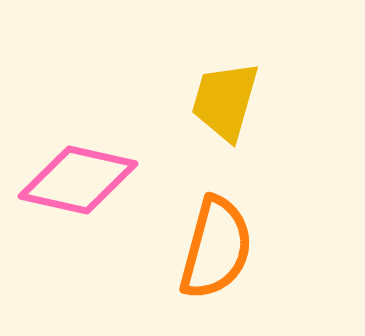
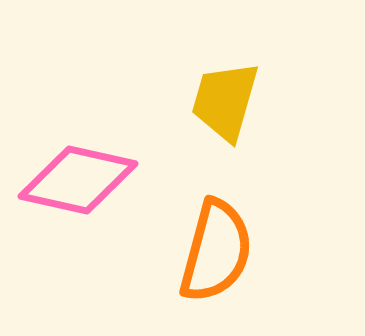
orange semicircle: moved 3 px down
